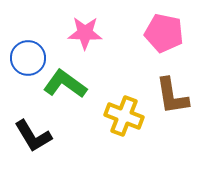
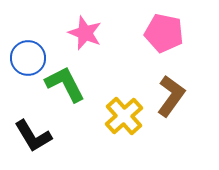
pink star: rotated 20 degrees clockwise
green L-shape: rotated 27 degrees clockwise
brown L-shape: moved 1 px left; rotated 135 degrees counterclockwise
yellow cross: rotated 27 degrees clockwise
